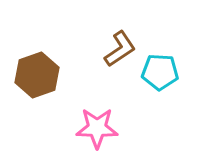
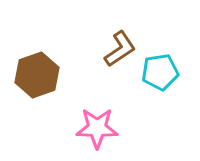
cyan pentagon: rotated 12 degrees counterclockwise
